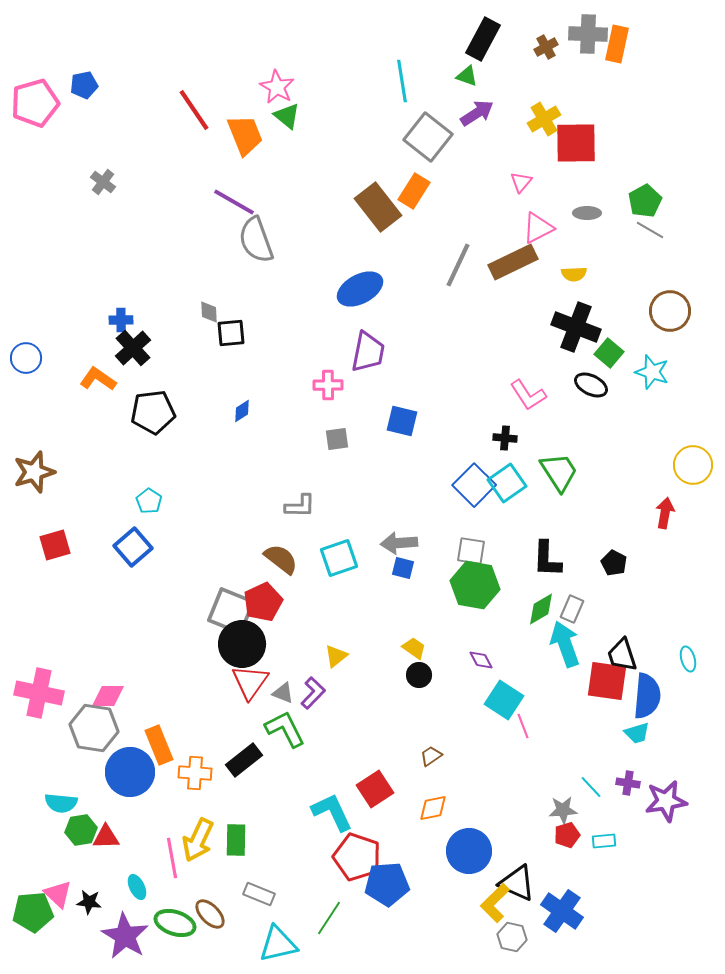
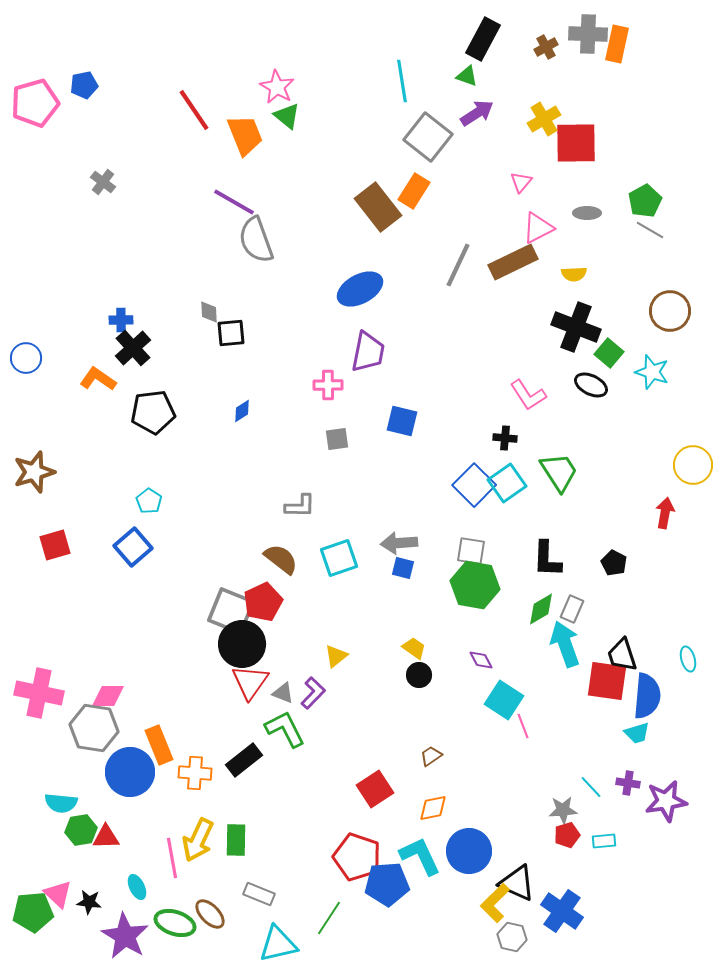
cyan L-shape at (332, 812): moved 88 px right, 44 px down
